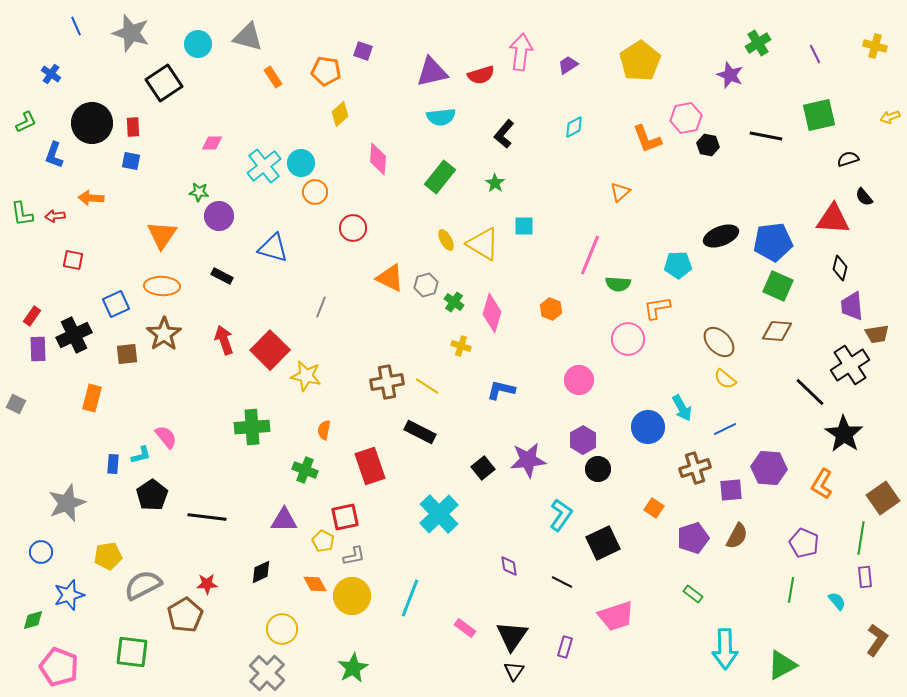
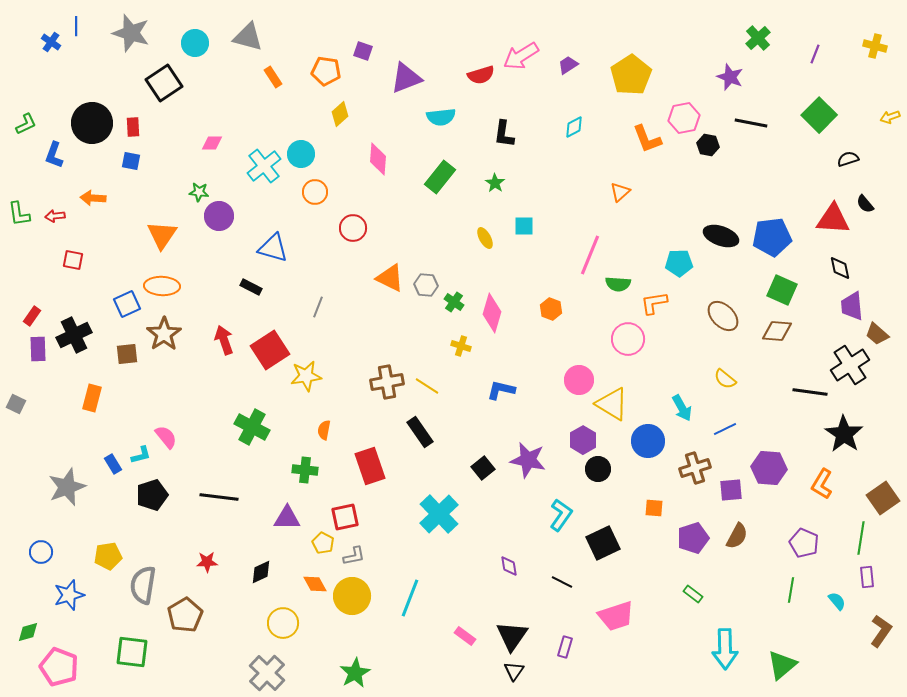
blue line at (76, 26): rotated 24 degrees clockwise
green cross at (758, 43): moved 5 px up; rotated 10 degrees counterclockwise
cyan circle at (198, 44): moved 3 px left, 1 px up
pink arrow at (521, 52): moved 4 px down; rotated 129 degrees counterclockwise
purple line at (815, 54): rotated 48 degrees clockwise
yellow pentagon at (640, 61): moved 9 px left, 14 px down
purple triangle at (432, 72): moved 26 px left, 6 px down; rotated 8 degrees counterclockwise
blue cross at (51, 74): moved 32 px up
purple star at (730, 75): moved 2 px down
green square at (819, 115): rotated 32 degrees counterclockwise
pink hexagon at (686, 118): moved 2 px left
green L-shape at (26, 122): moved 2 px down
black L-shape at (504, 134): rotated 32 degrees counterclockwise
black line at (766, 136): moved 15 px left, 13 px up
cyan circle at (301, 163): moved 9 px up
black semicircle at (864, 197): moved 1 px right, 7 px down
orange arrow at (91, 198): moved 2 px right
green L-shape at (22, 214): moved 3 px left
black ellipse at (721, 236): rotated 40 degrees clockwise
yellow ellipse at (446, 240): moved 39 px right, 2 px up
blue pentagon at (773, 242): moved 1 px left, 5 px up
yellow triangle at (483, 244): moved 129 px right, 160 px down
cyan pentagon at (678, 265): moved 1 px right, 2 px up
black diamond at (840, 268): rotated 25 degrees counterclockwise
black rectangle at (222, 276): moved 29 px right, 11 px down
gray hexagon at (426, 285): rotated 20 degrees clockwise
green square at (778, 286): moved 4 px right, 4 px down
blue square at (116, 304): moved 11 px right
gray line at (321, 307): moved 3 px left
orange L-shape at (657, 308): moved 3 px left, 5 px up
brown trapezoid at (877, 334): rotated 50 degrees clockwise
brown ellipse at (719, 342): moved 4 px right, 26 px up
red square at (270, 350): rotated 12 degrees clockwise
yellow star at (306, 376): rotated 20 degrees counterclockwise
black line at (810, 392): rotated 36 degrees counterclockwise
green cross at (252, 427): rotated 32 degrees clockwise
blue circle at (648, 427): moved 14 px down
black rectangle at (420, 432): rotated 28 degrees clockwise
purple star at (528, 460): rotated 18 degrees clockwise
blue rectangle at (113, 464): rotated 36 degrees counterclockwise
green cross at (305, 470): rotated 15 degrees counterclockwise
black pentagon at (152, 495): rotated 16 degrees clockwise
gray star at (67, 503): moved 16 px up
orange square at (654, 508): rotated 30 degrees counterclockwise
black line at (207, 517): moved 12 px right, 20 px up
purple triangle at (284, 520): moved 3 px right, 2 px up
yellow pentagon at (323, 541): moved 2 px down
purple rectangle at (865, 577): moved 2 px right
red star at (207, 584): moved 22 px up
gray semicircle at (143, 585): rotated 54 degrees counterclockwise
green diamond at (33, 620): moved 5 px left, 12 px down
pink rectangle at (465, 628): moved 8 px down
yellow circle at (282, 629): moved 1 px right, 6 px up
brown L-shape at (877, 640): moved 4 px right, 9 px up
green triangle at (782, 665): rotated 12 degrees counterclockwise
green star at (353, 668): moved 2 px right, 5 px down
